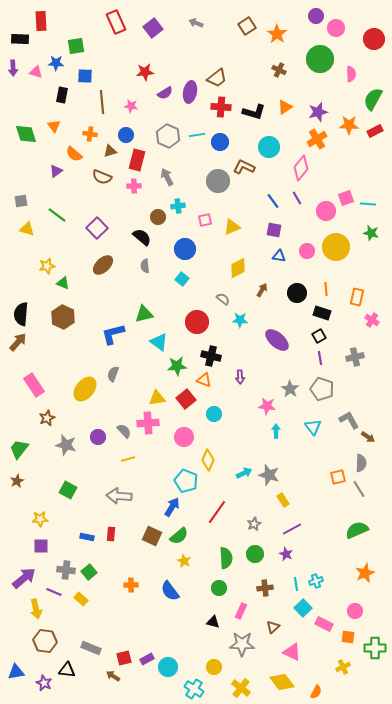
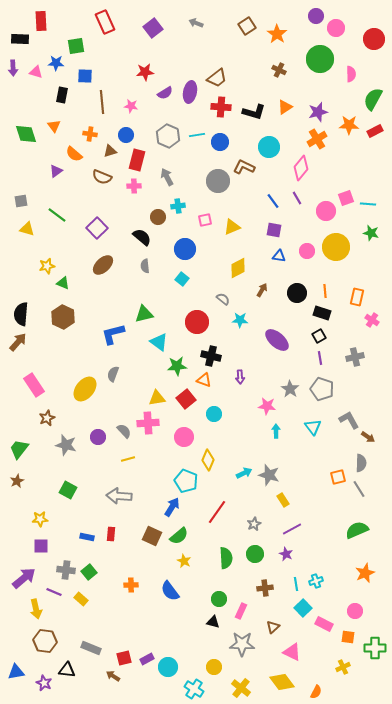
red rectangle at (116, 22): moved 11 px left
orange line at (326, 289): moved 1 px left, 2 px down
green circle at (219, 588): moved 11 px down
